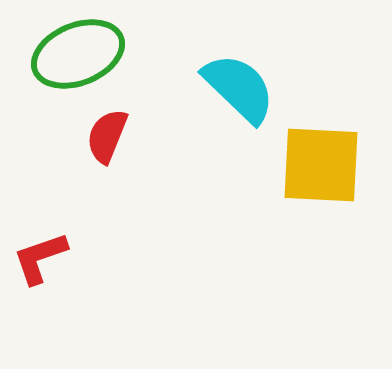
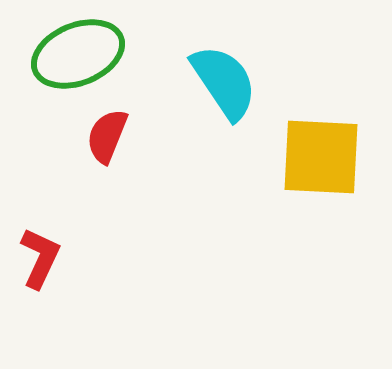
cyan semicircle: moved 15 px left, 6 px up; rotated 12 degrees clockwise
yellow square: moved 8 px up
red L-shape: rotated 134 degrees clockwise
